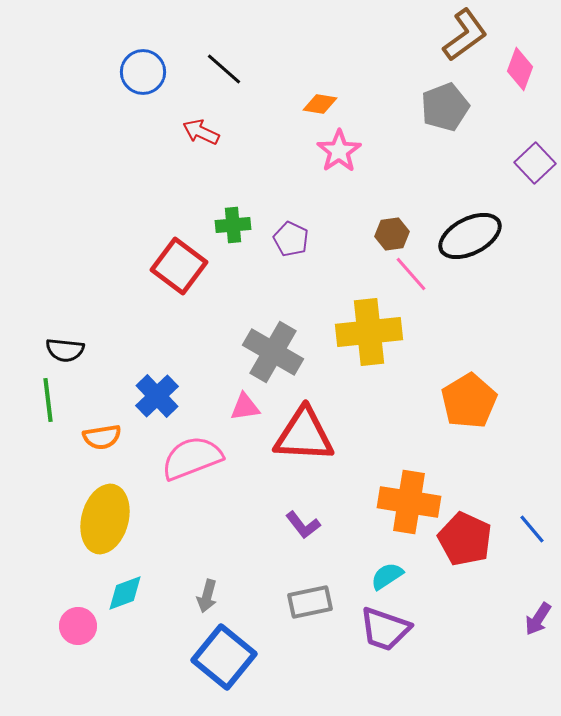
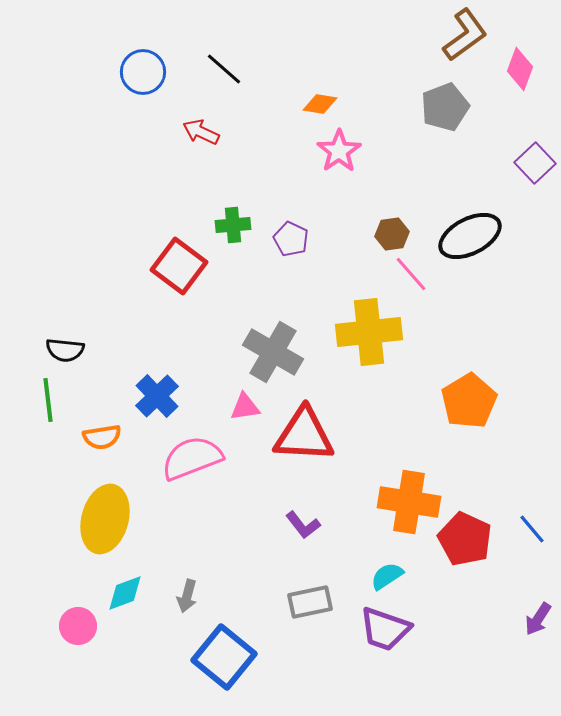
gray arrow: moved 20 px left
